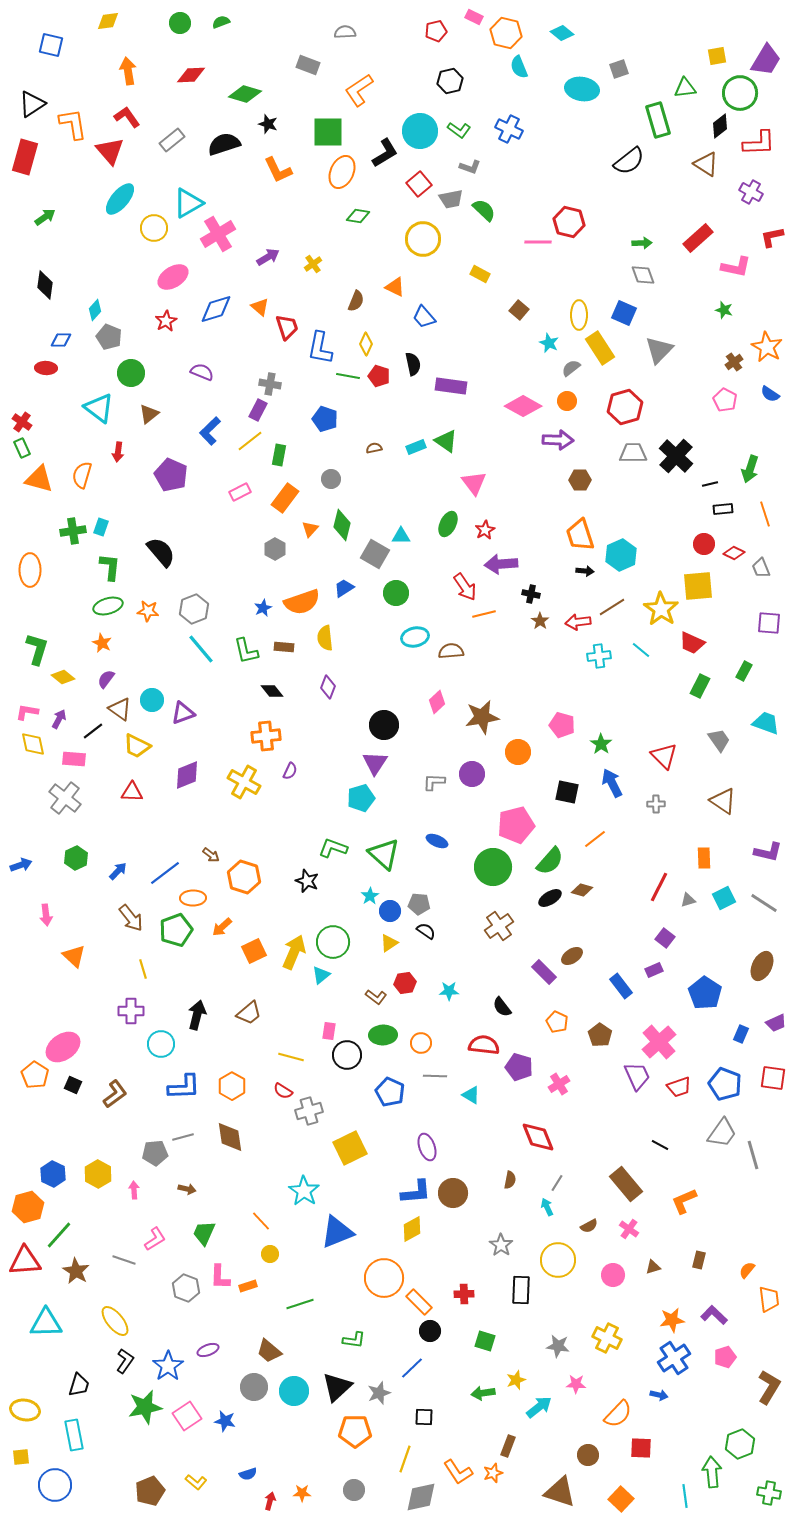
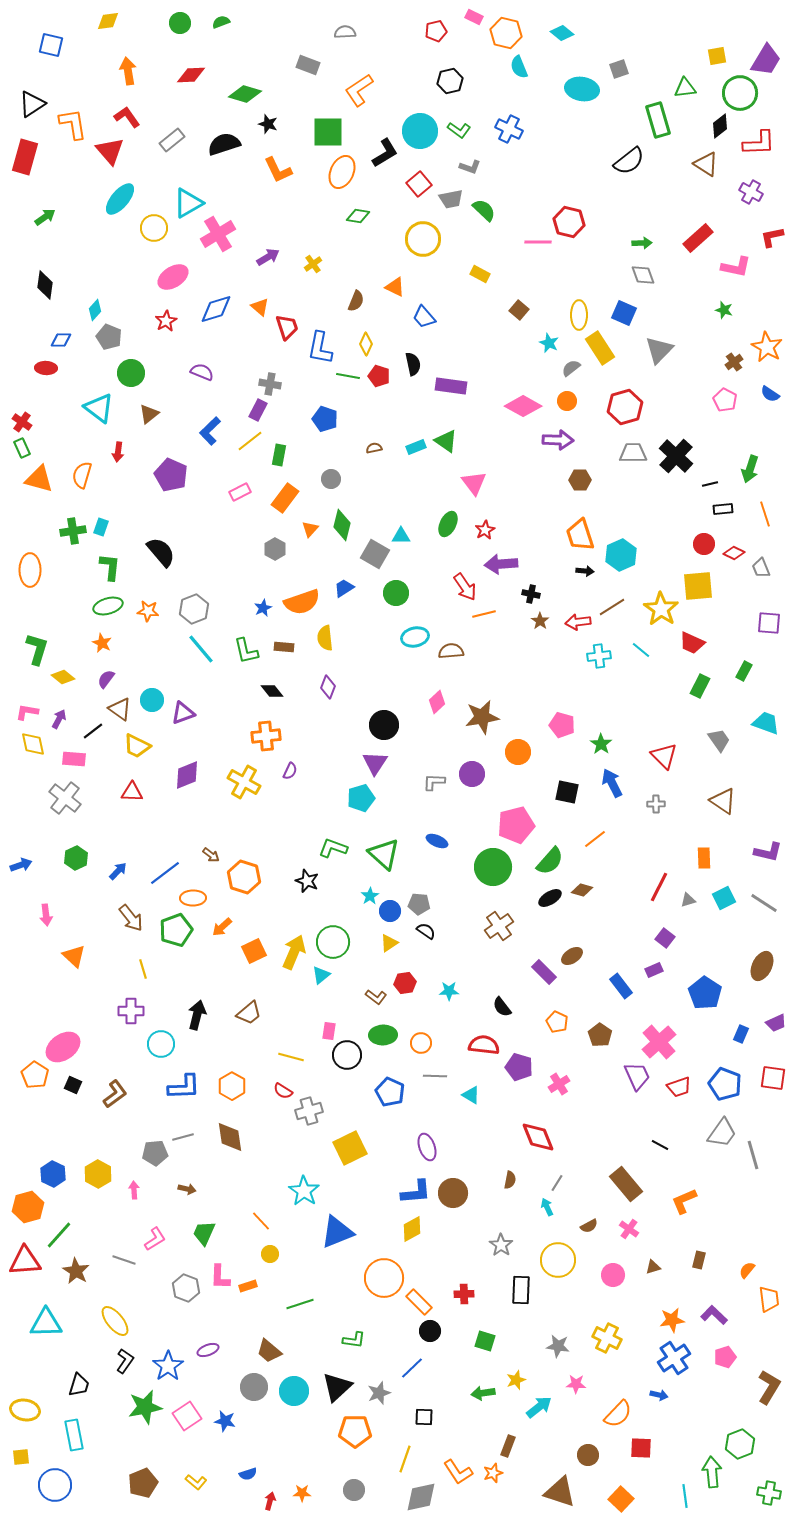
brown pentagon at (150, 1491): moved 7 px left, 8 px up
